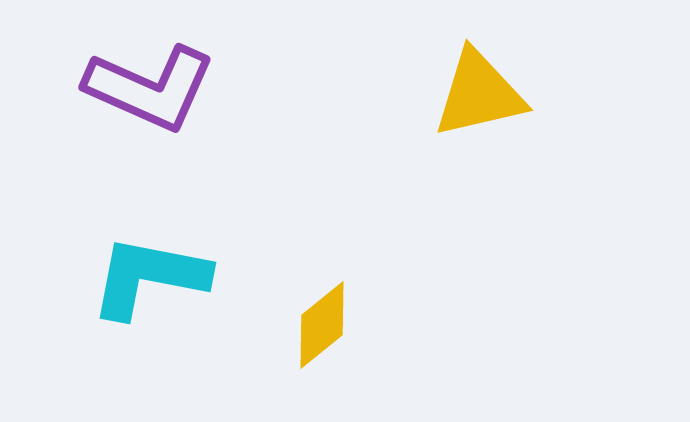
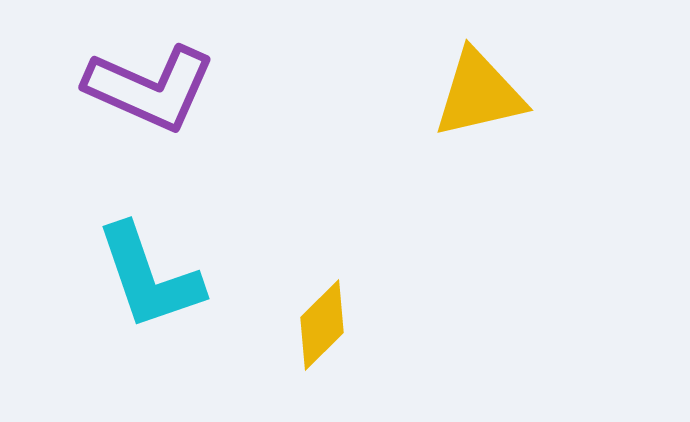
cyan L-shape: rotated 120 degrees counterclockwise
yellow diamond: rotated 6 degrees counterclockwise
